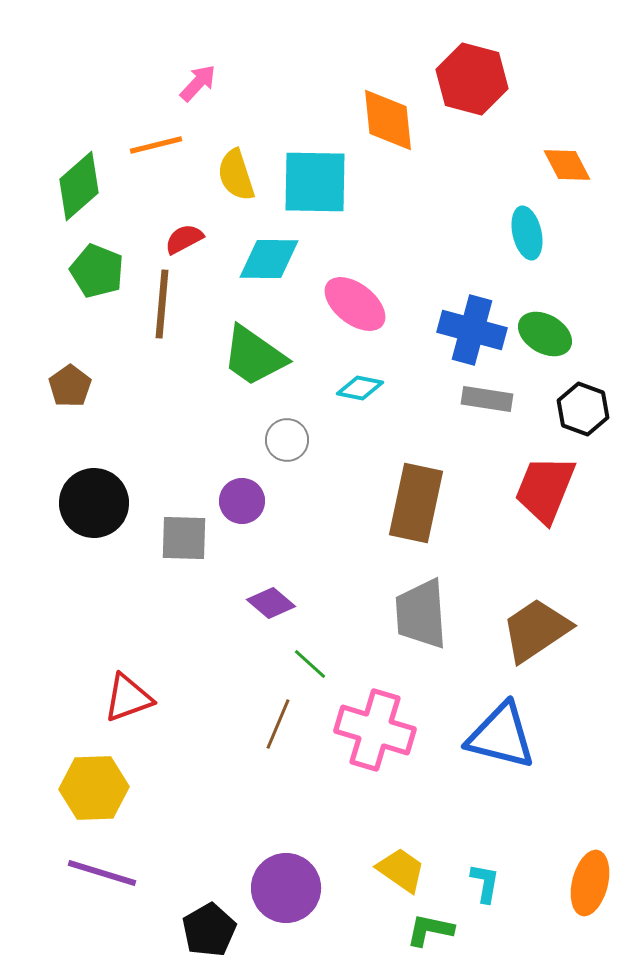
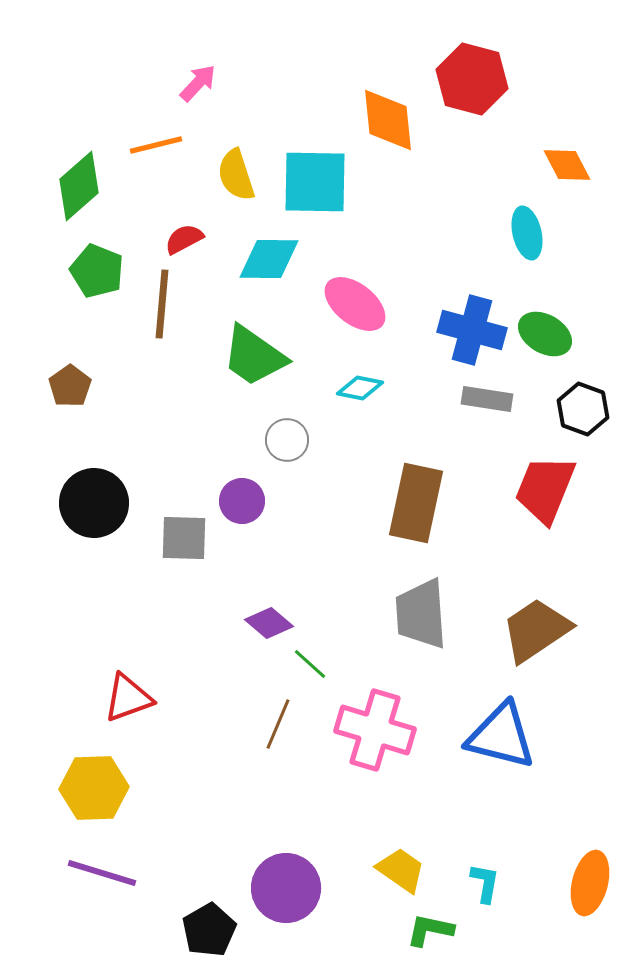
purple diamond at (271, 603): moved 2 px left, 20 px down
